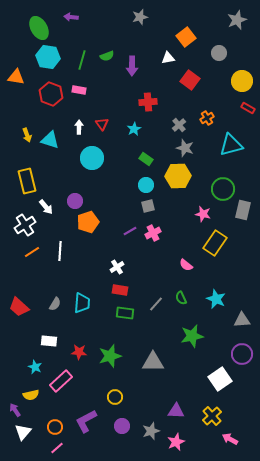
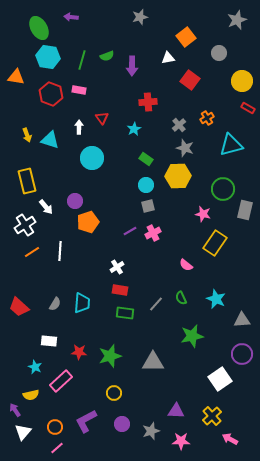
red triangle at (102, 124): moved 6 px up
gray rectangle at (243, 210): moved 2 px right
yellow circle at (115, 397): moved 1 px left, 4 px up
purple circle at (122, 426): moved 2 px up
pink star at (176, 442): moved 5 px right, 1 px up; rotated 24 degrees clockwise
